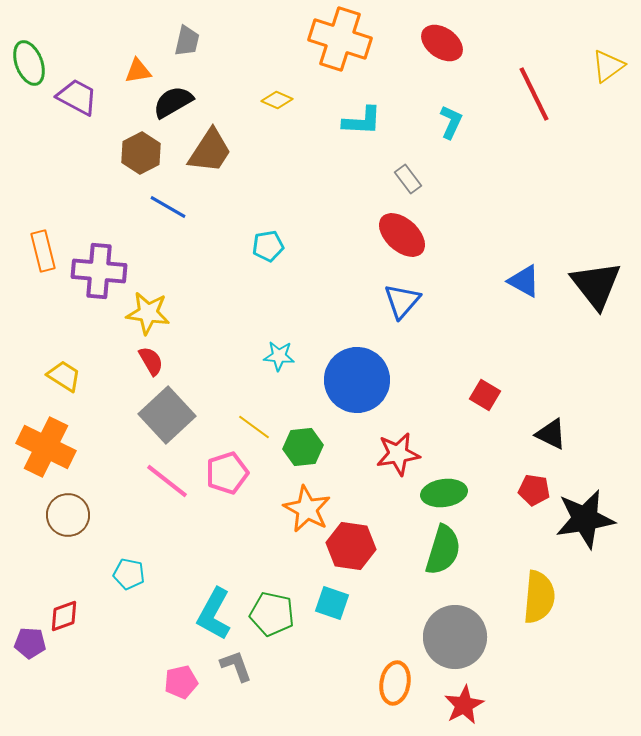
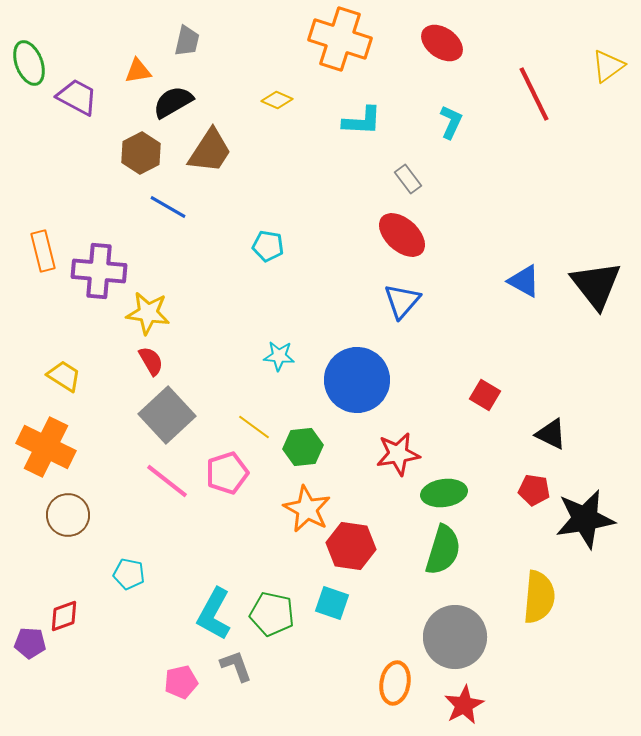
cyan pentagon at (268, 246): rotated 20 degrees clockwise
